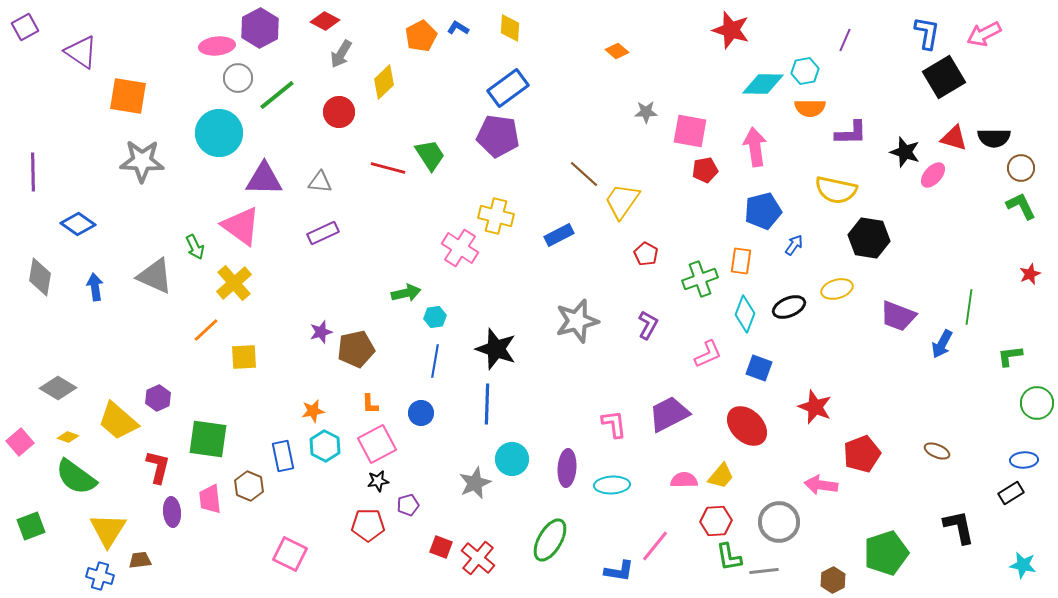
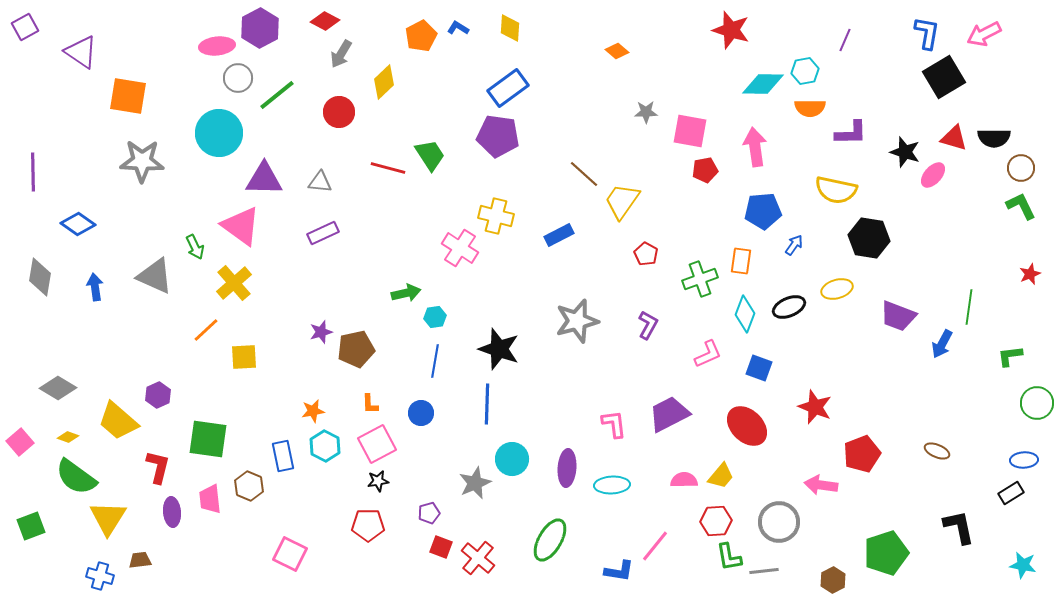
blue pentagon at (763, 211): rotated 9 degrees clockwise
black star at (496, 349): moved 3 px right
purple hexagon at (158, 398): moved 3 px up
purple pentagon at (408, 505): moved 21 px right, 8 px down
yellow triangle at (108, 530): moved 12 px up
